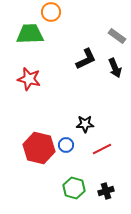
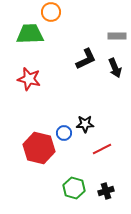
gray rectangle: rotated 36 degrees counterclockwise
blue circle: moved 2 px left, 12 px up
